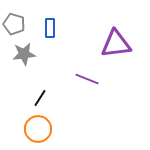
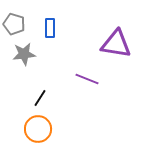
purple triangle: rotated 16 degrees clockwise
